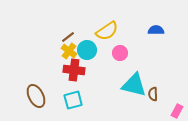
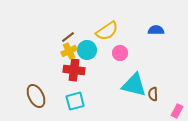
yellow cross: rotated 28 degrees clockwise
cyan square: moved 2 px right, 1 px down
